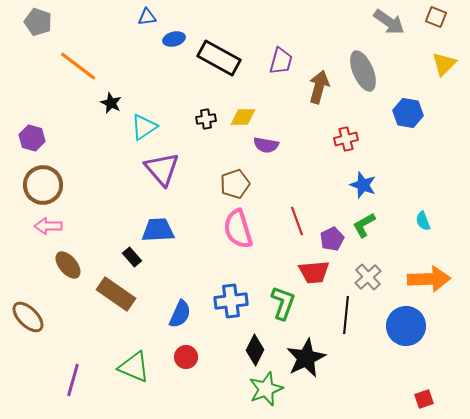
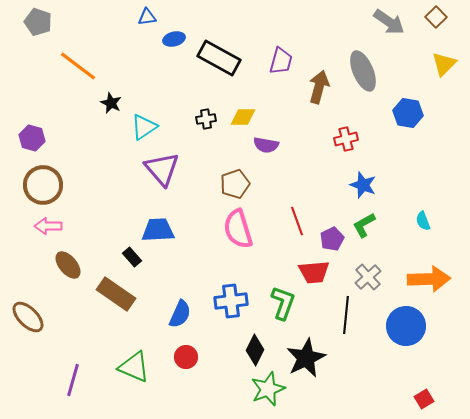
brown square at (436, 17): rotated 25 degrees clockwise
green star at (266, 389): moved 2 px right
red square at (424, 399): rotated 12 degrees counterclockwise
